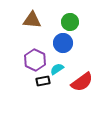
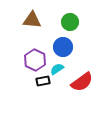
blue circle: moved 4 px down
